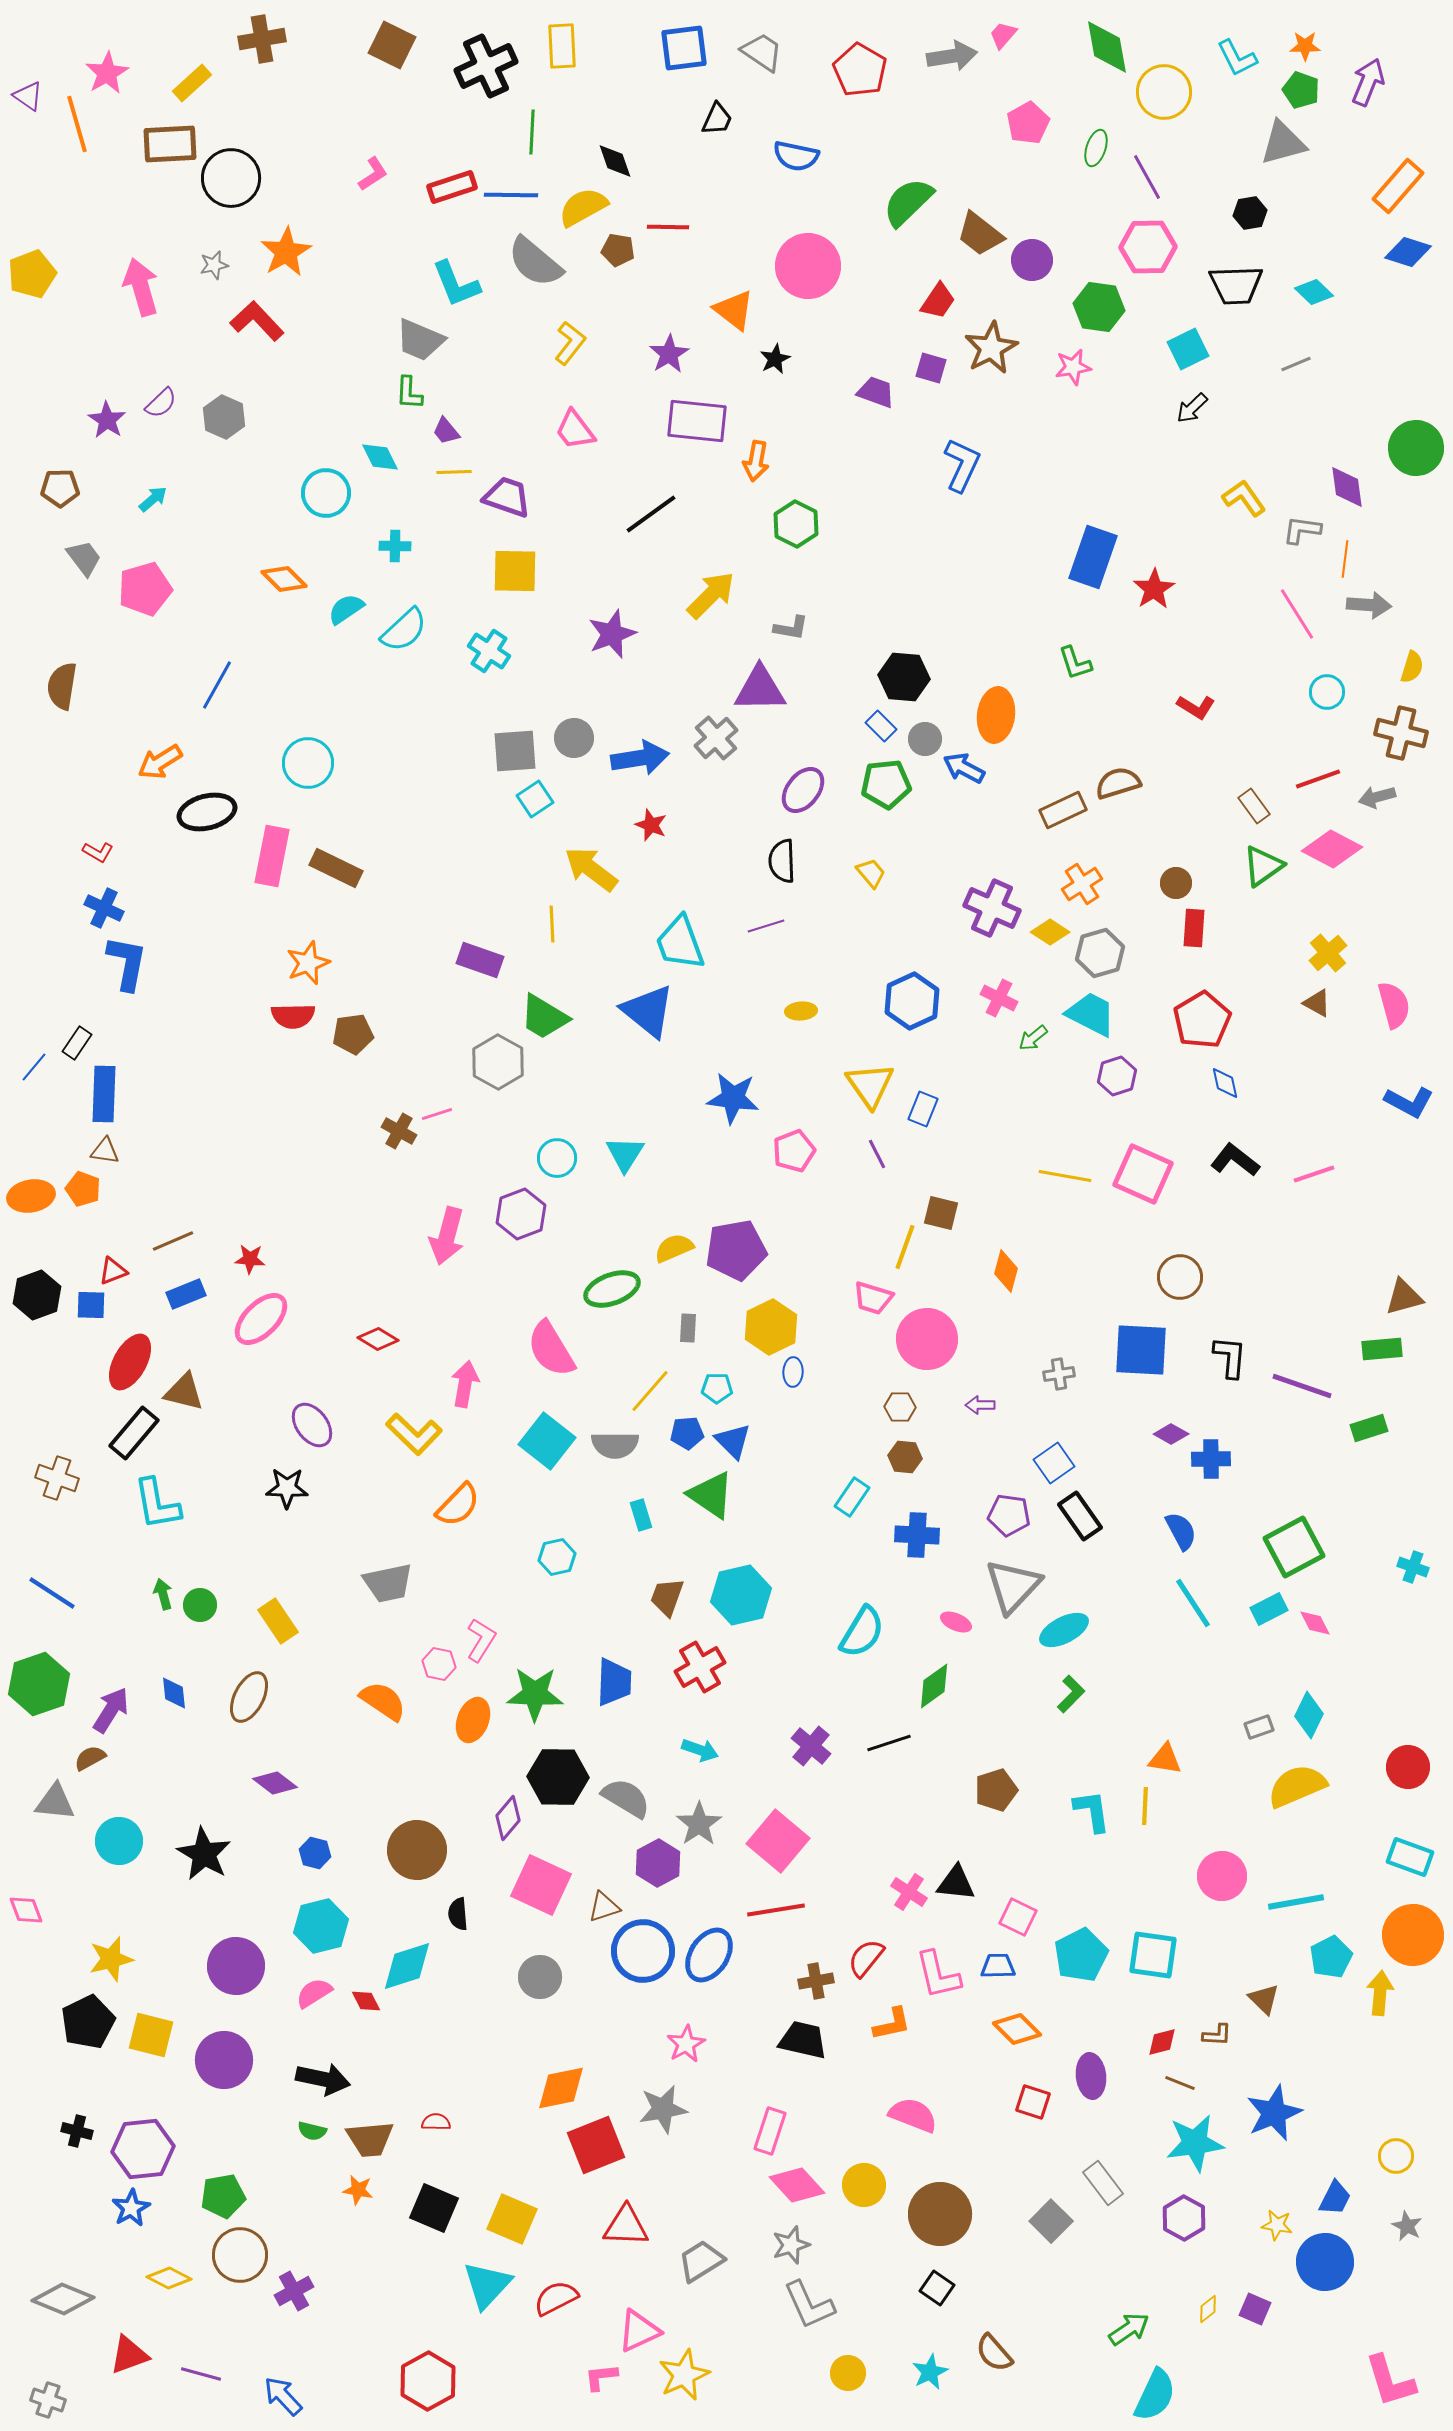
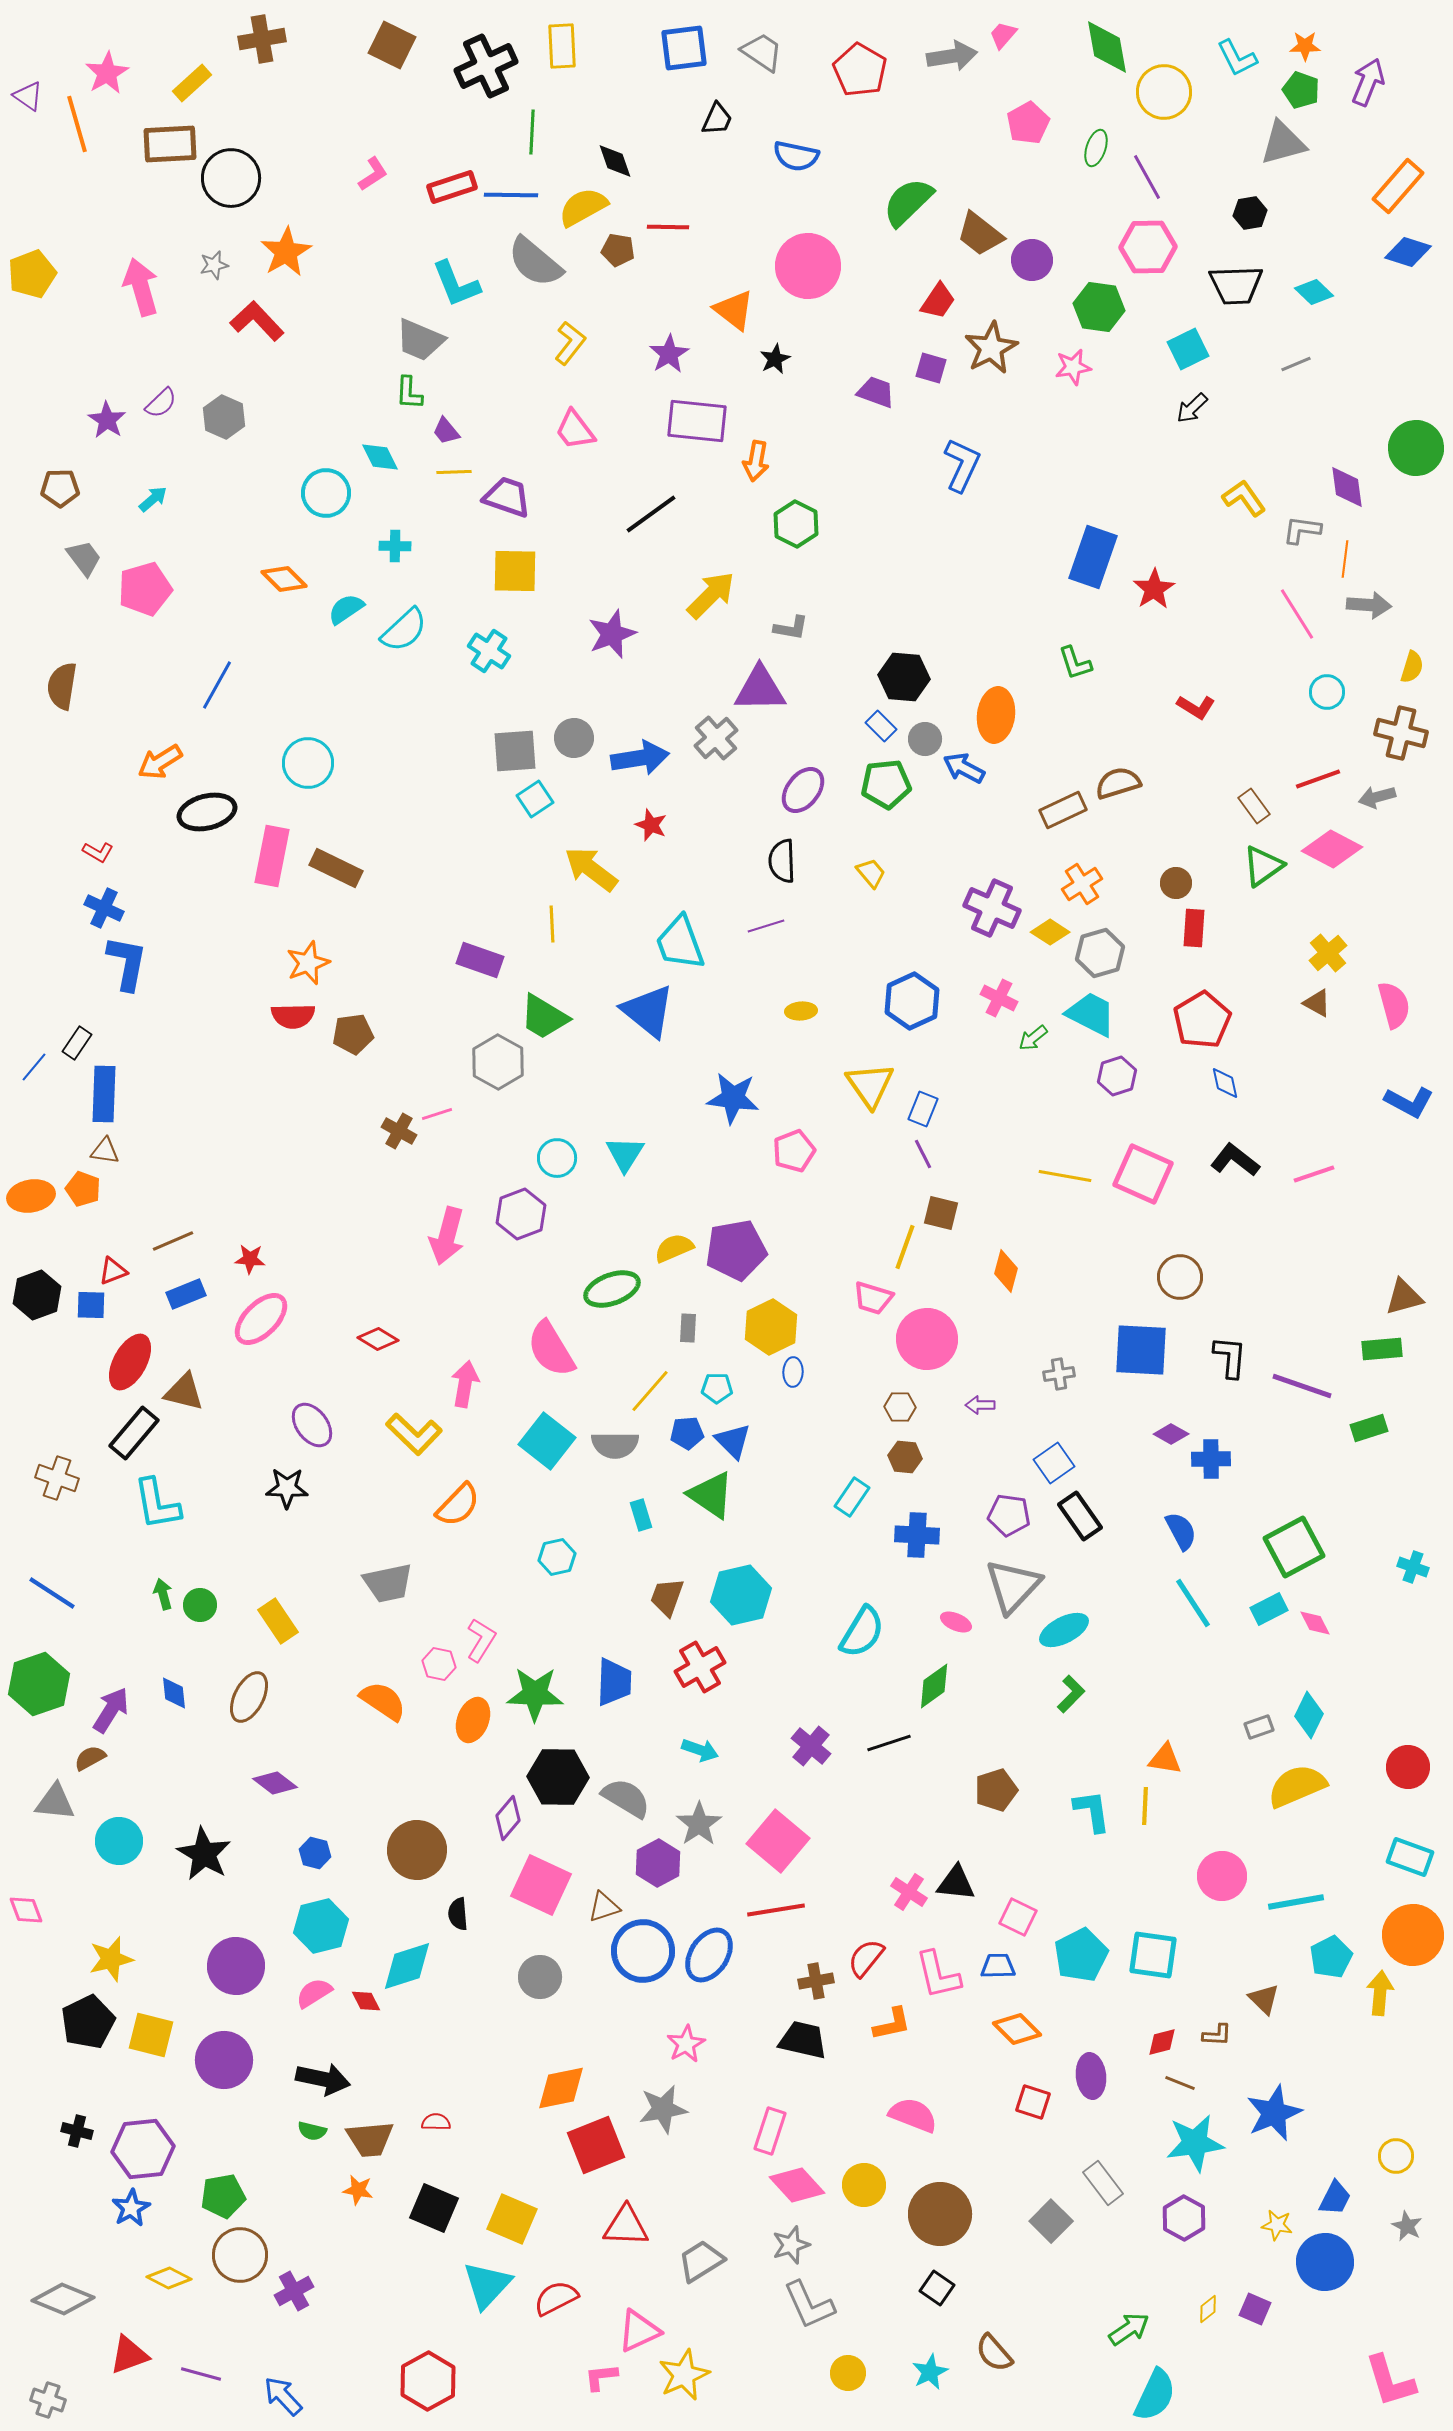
purple line at (877, 1154): moved 46 px right
